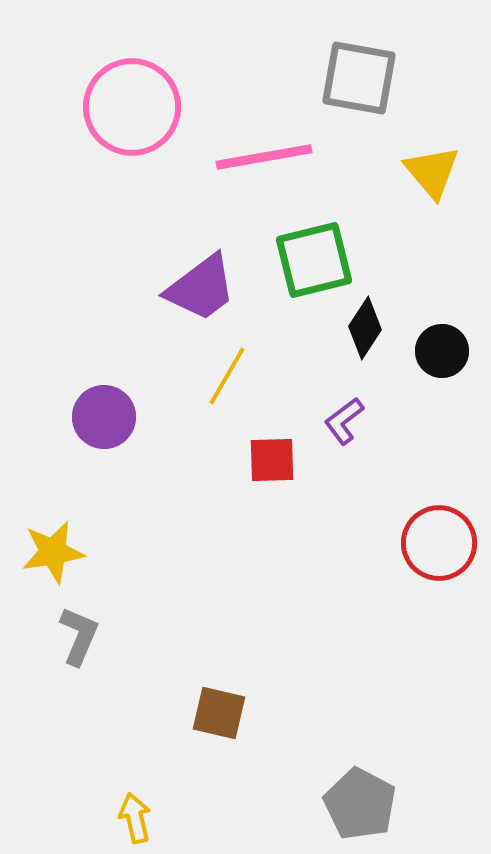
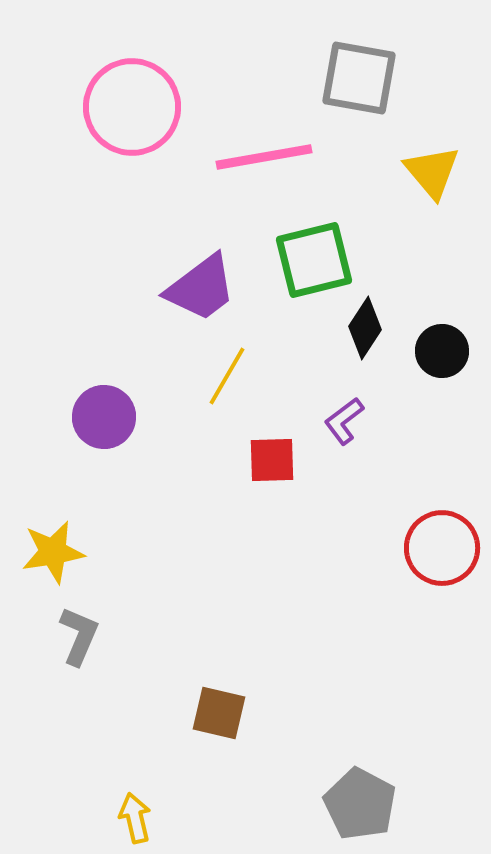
red circle: moved 3 px right, 5 px down
